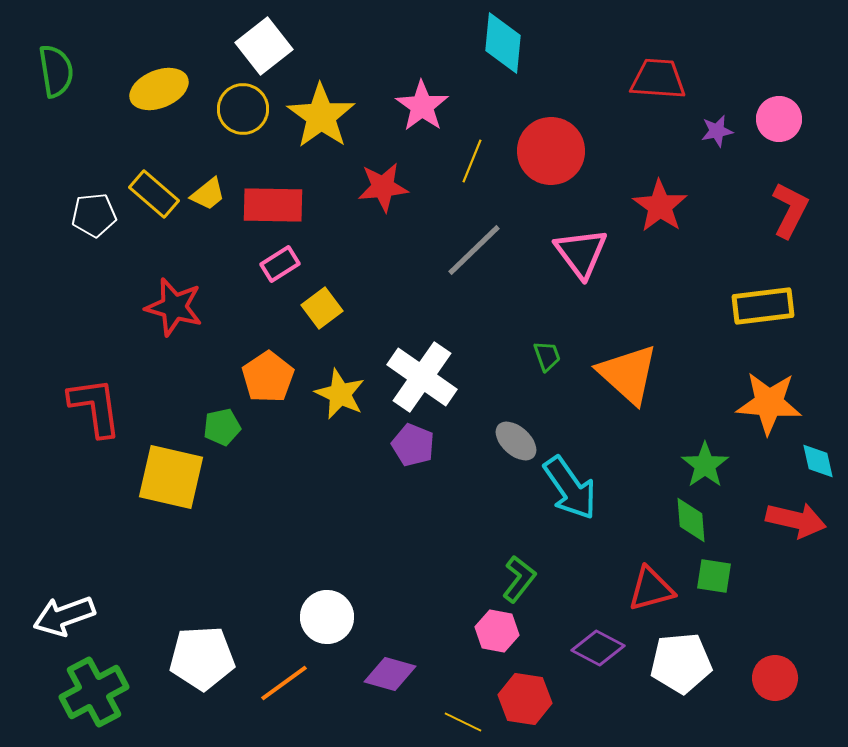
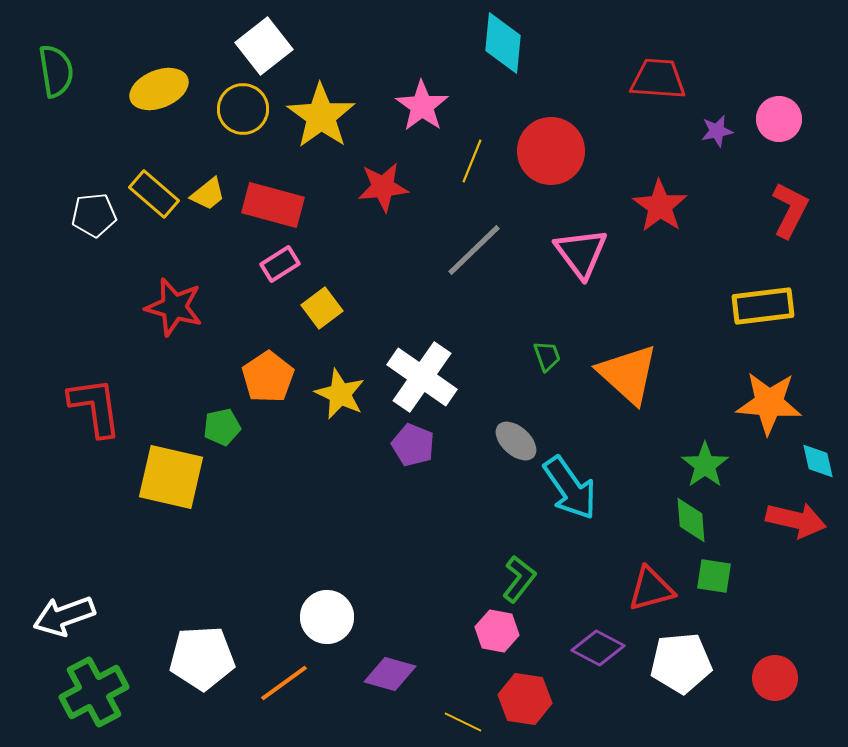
red rectangle at (273, 205): rotated 14 degrees clockwise
